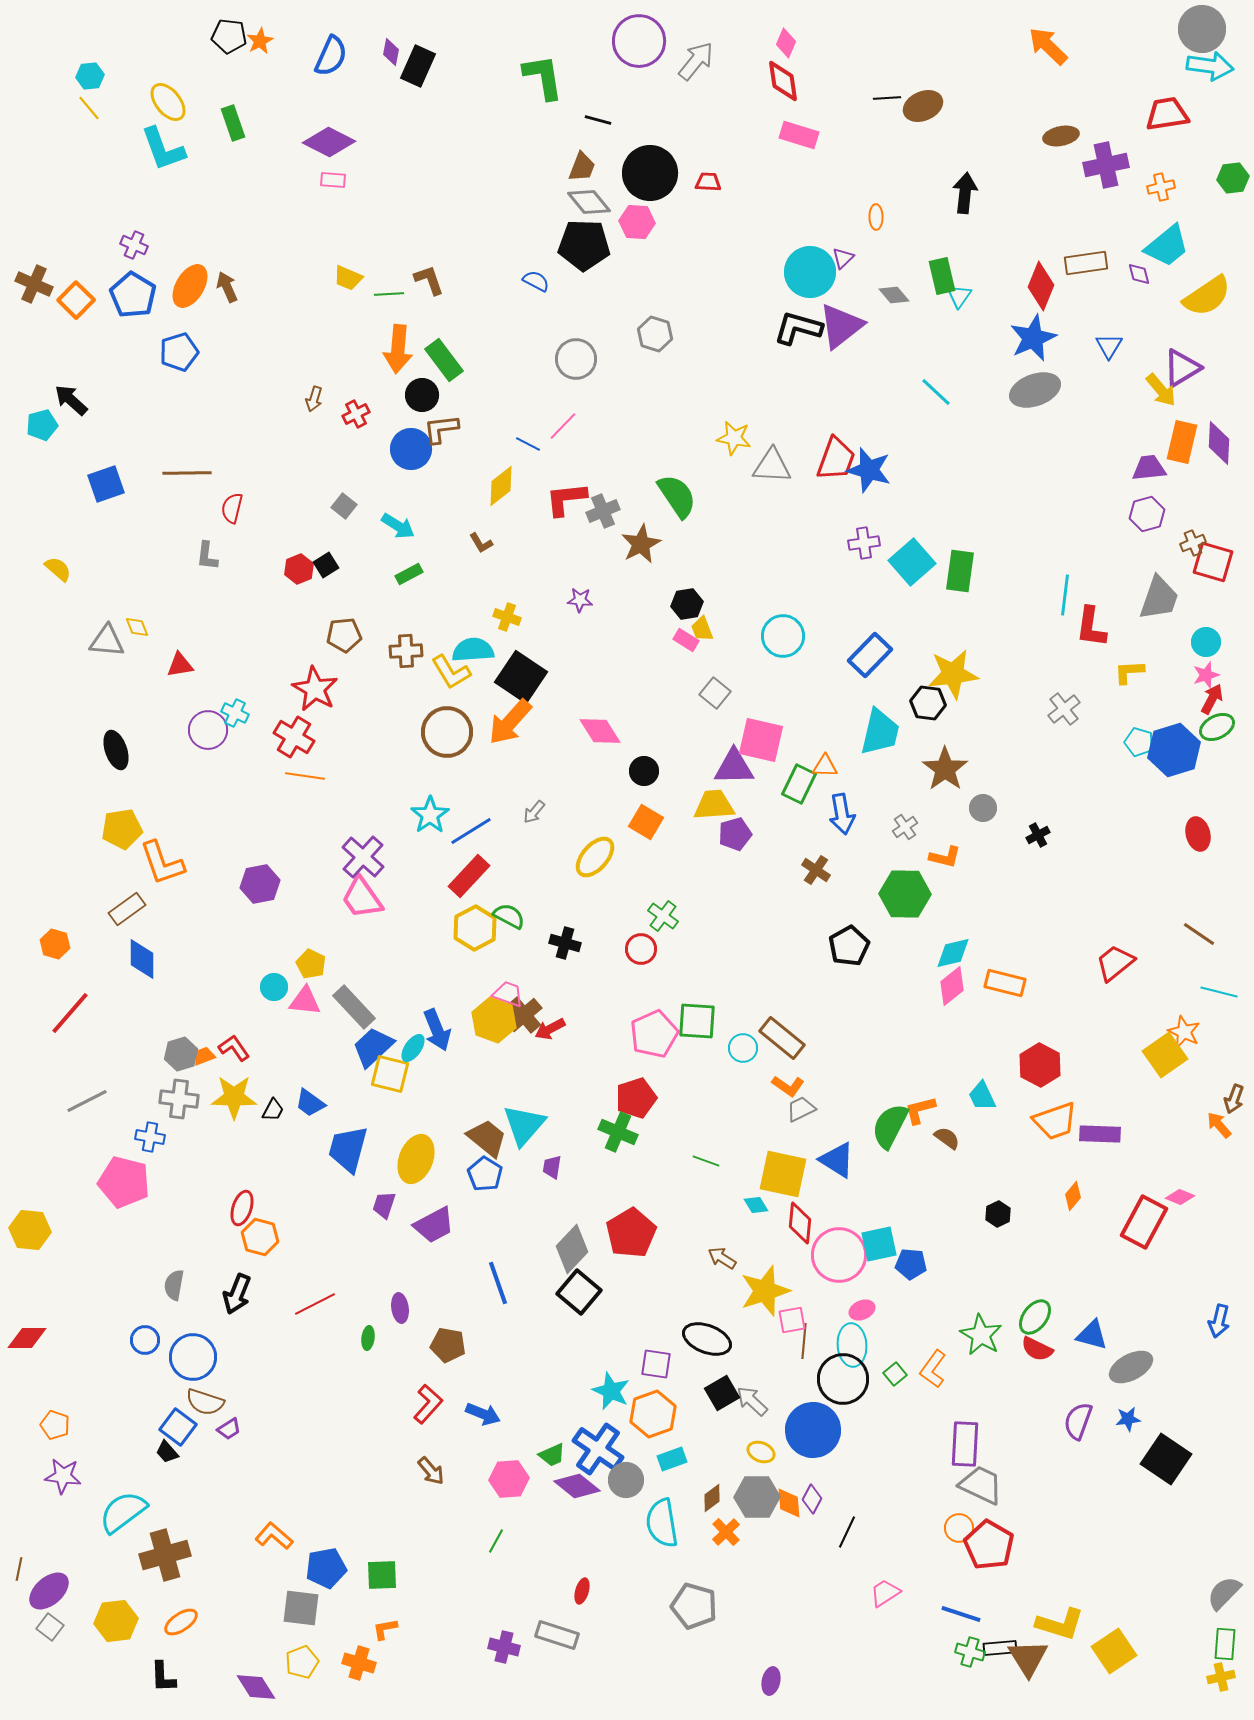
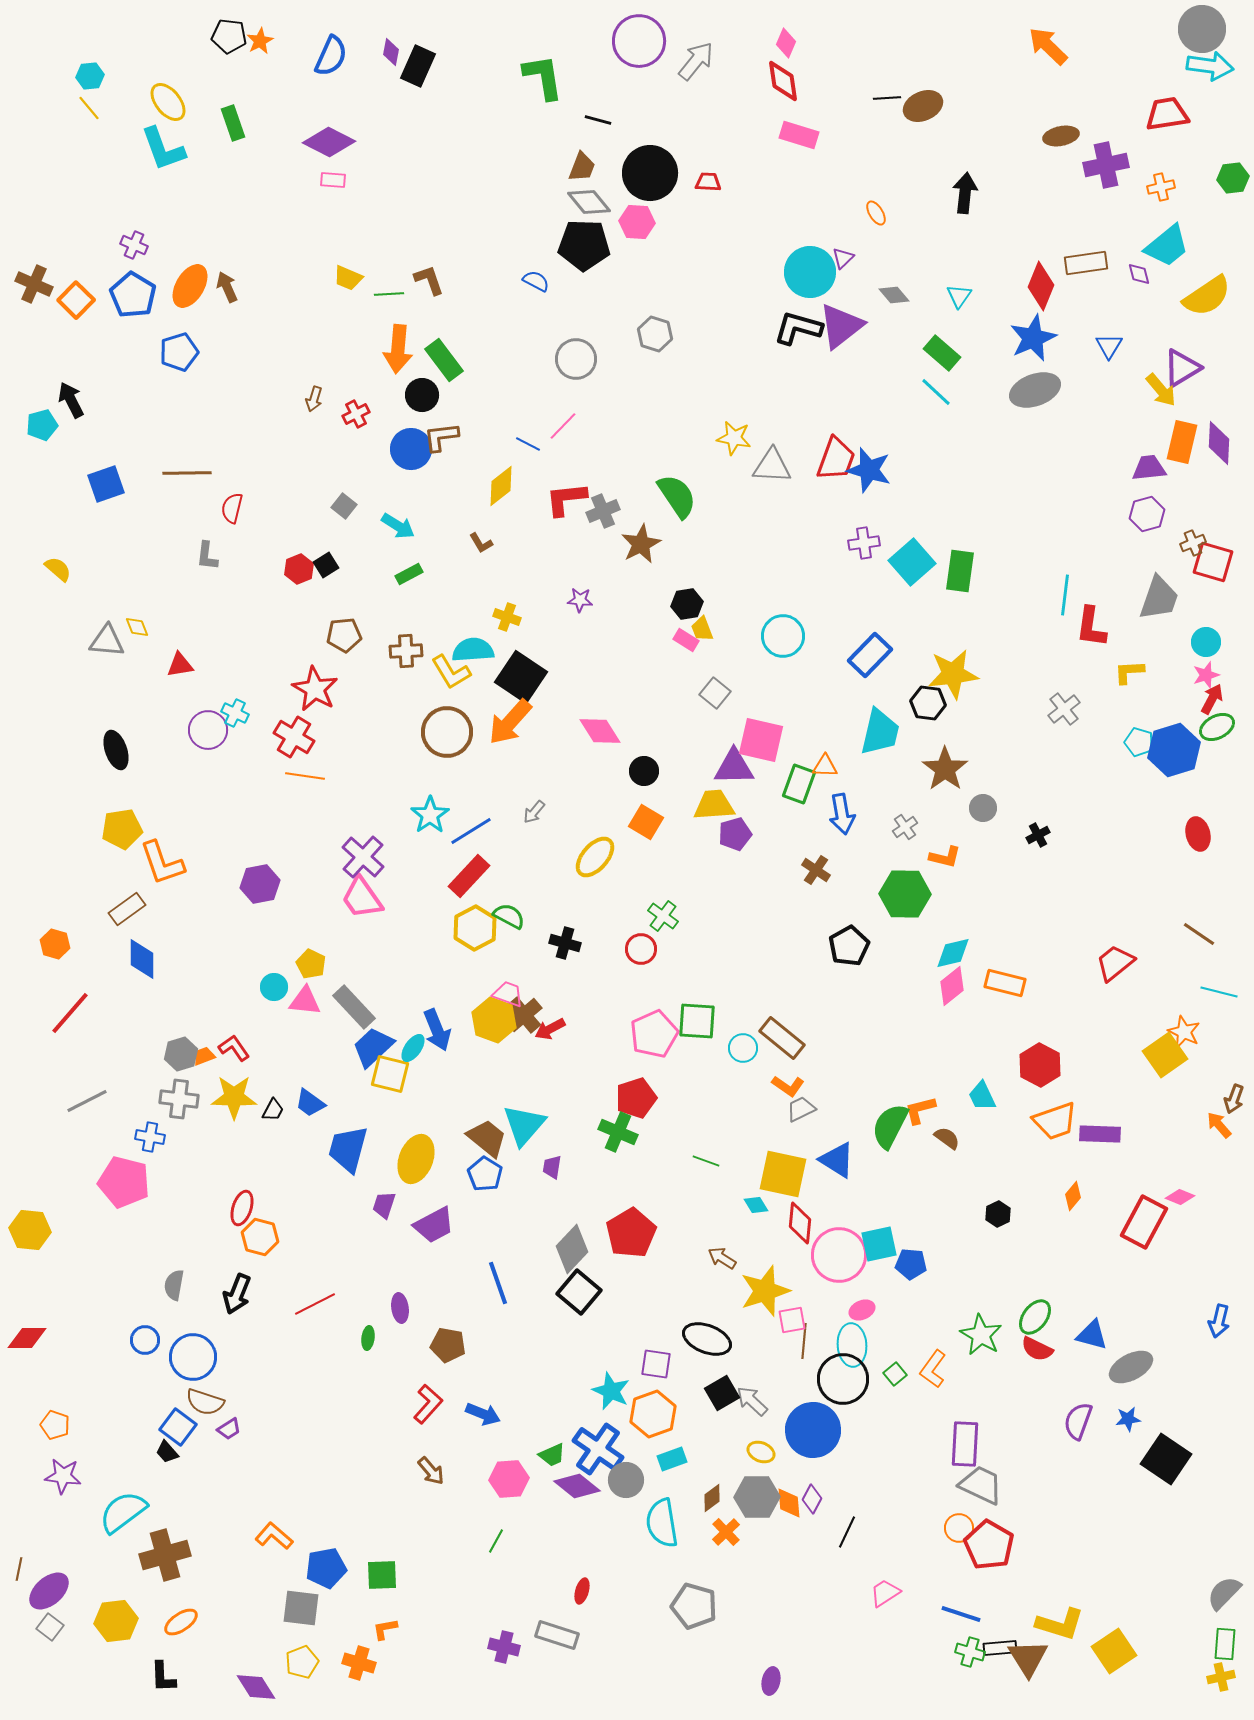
orange ellipse at (876, 217): moved 4 px up; rotated 30 degrees counterclockwise
green rectangle at (942, 276): moved 77 px down; rotated 36 degrees counterclockwise
black arrow at (71, 400): rotated 21 degrees clockwise
brown L-shape at (441, 429): moved 8 px down
green rectangle at (799, 784): rotated 6 degrees counterclockwise
